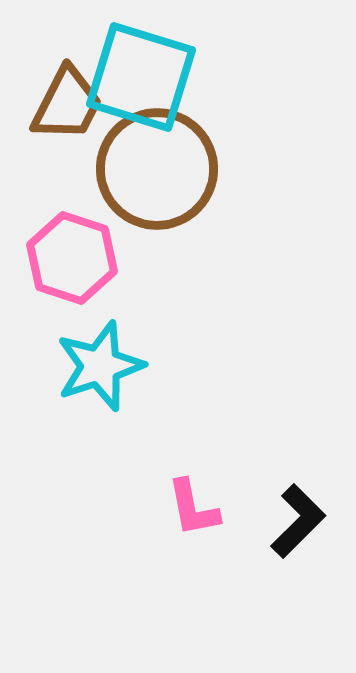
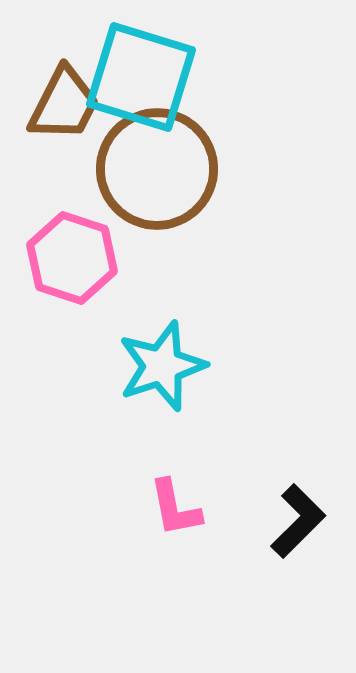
brown trapezoid: moved 3 px left
cyan star: moved 62 px right
pink L-shape: moved 18 px left
